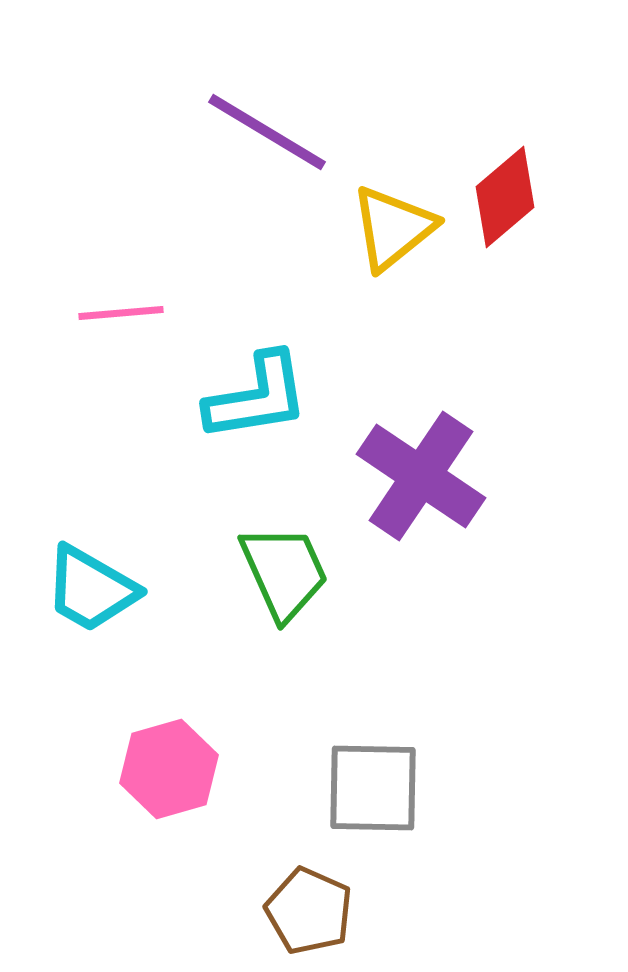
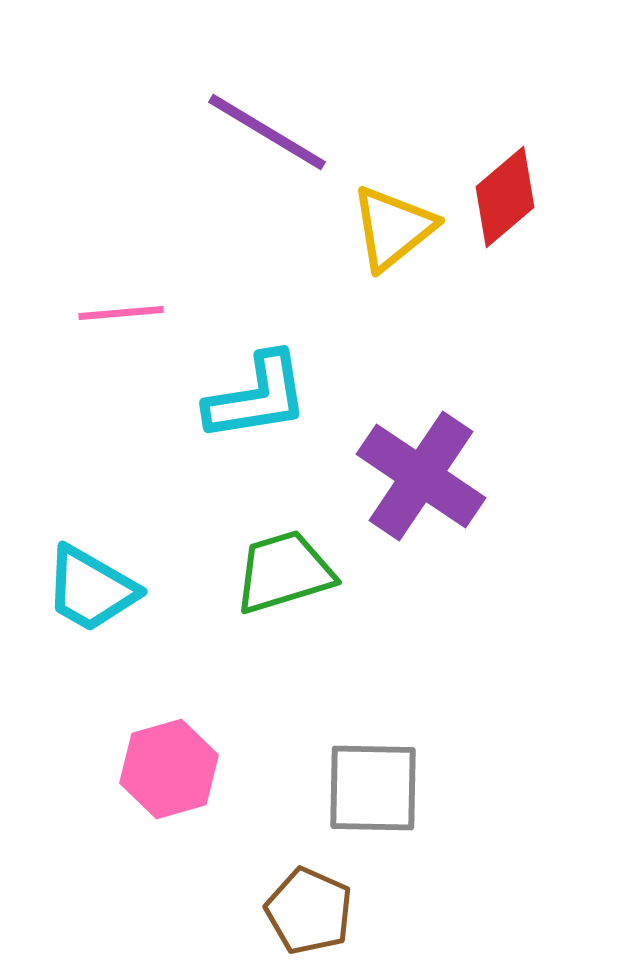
green trapezoid: rotated 83 degrees counterclockwise
